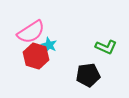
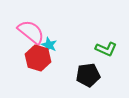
pink semicircle: rotated 108 degrees counterclockwise
green L-shape: moved 2 px down
red hexagon: moved 2 px right, 2 px down
